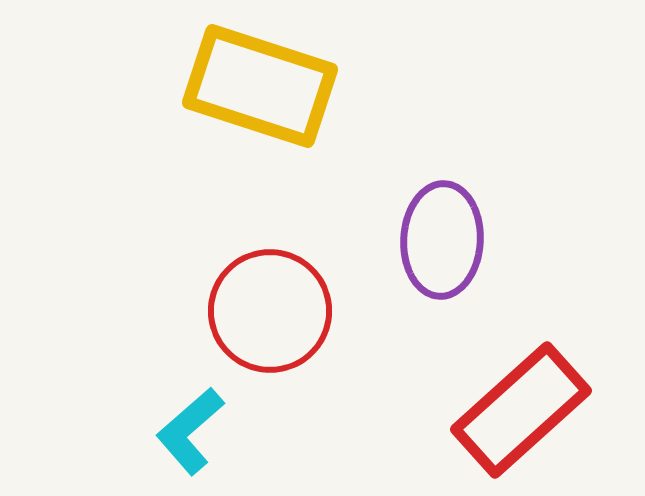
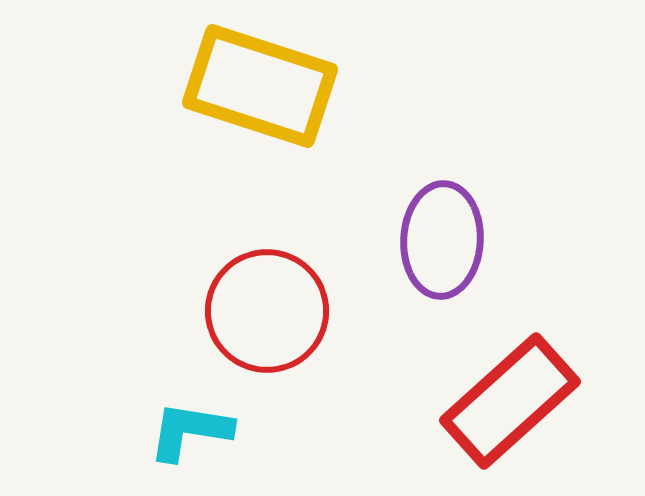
red circle: moved 3 px left
red rectangle: moved 11 px left, 9 px up
cyan L-shape: rotated 50 degrees clockwise
